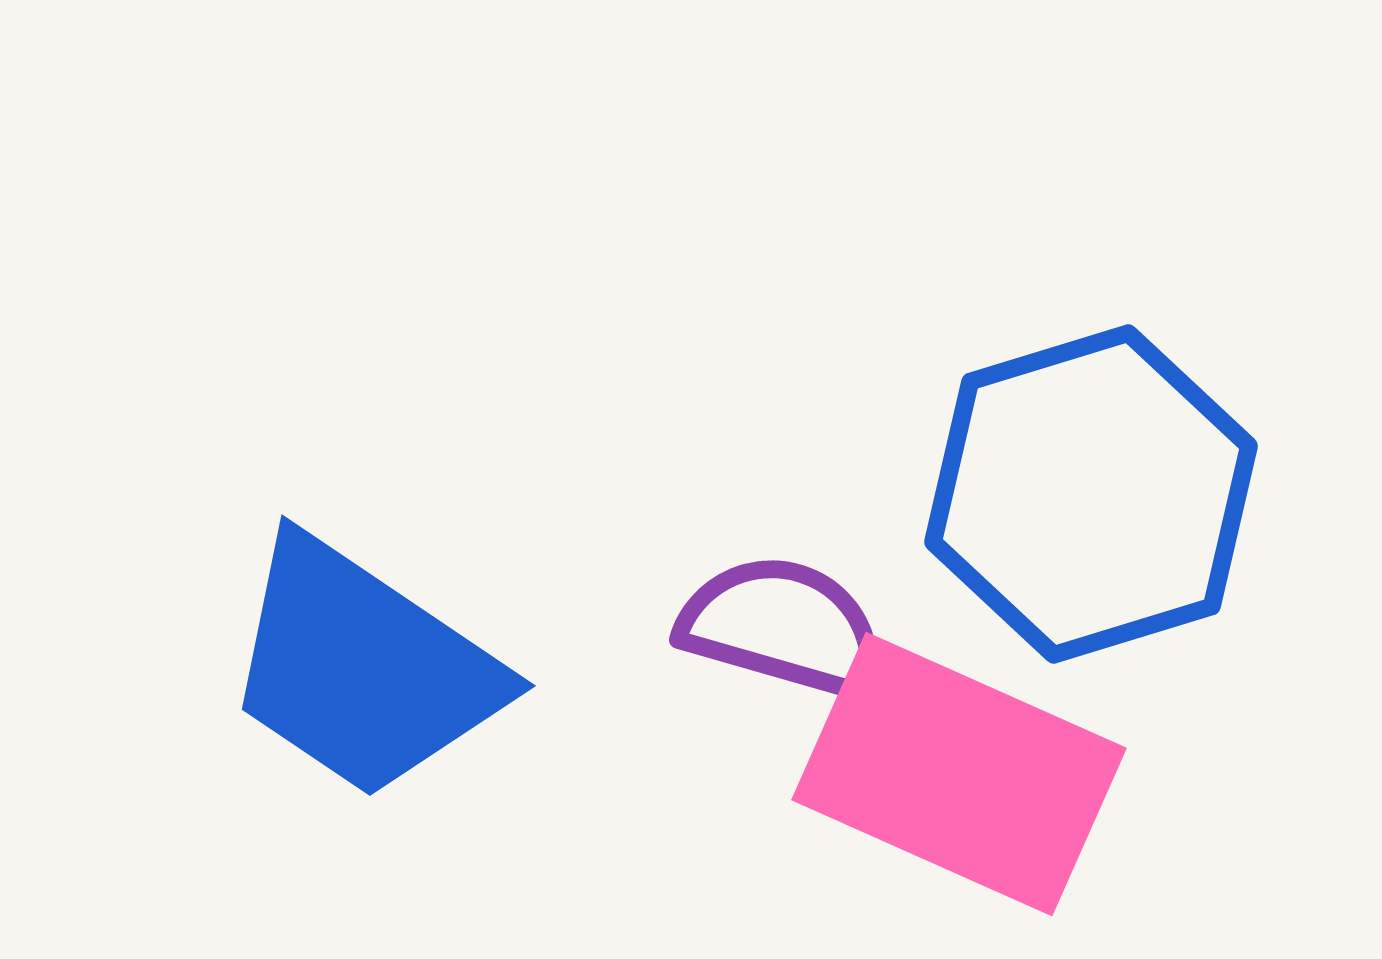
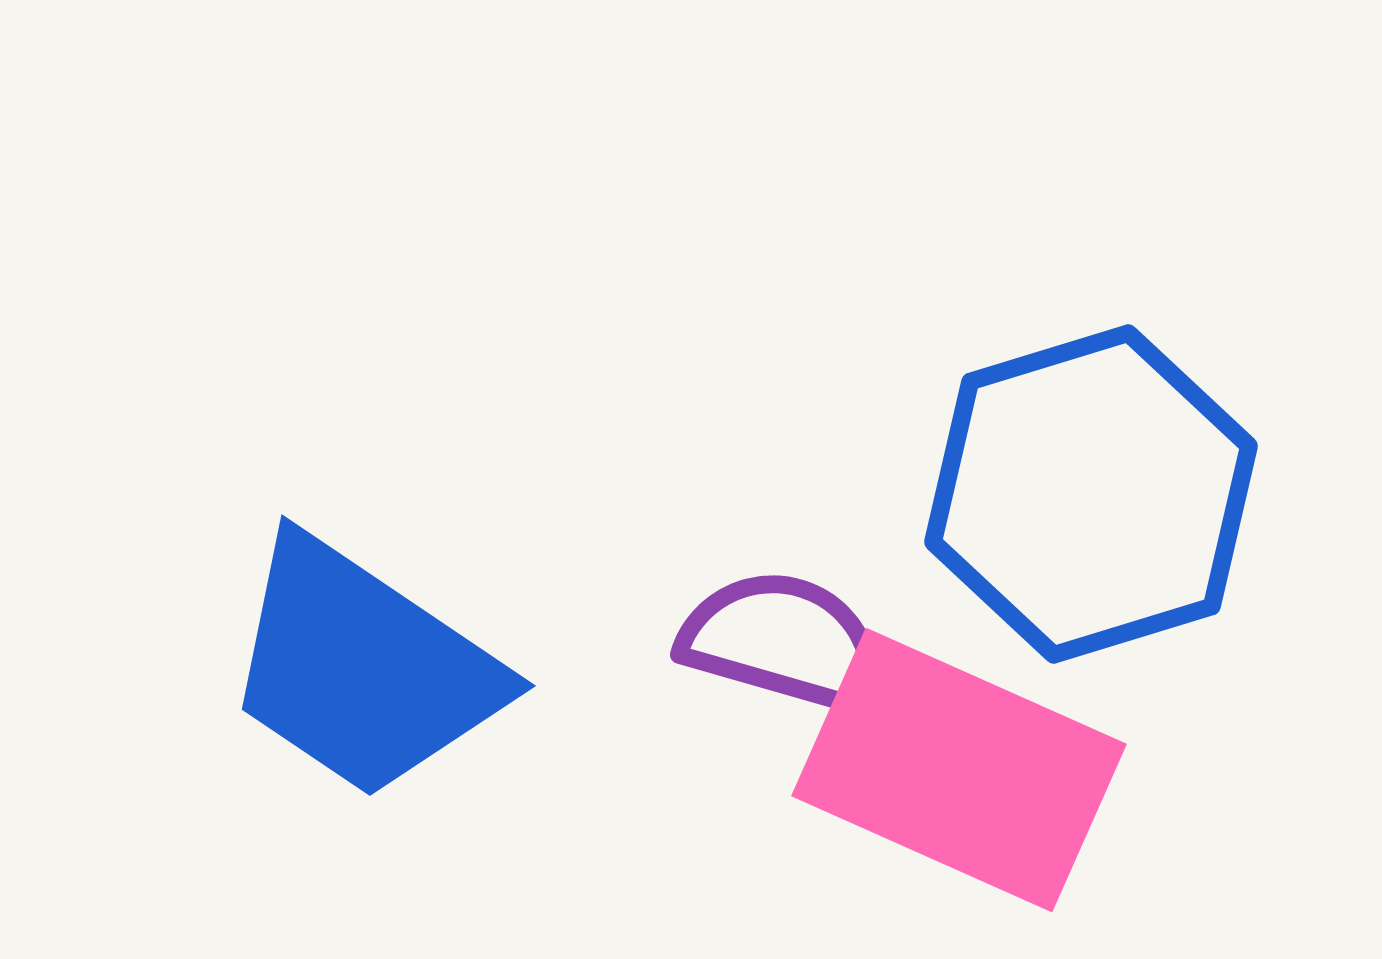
purple semicircle: moved 1 px right, 15 px down
pink rectangle: moved 4 px up
